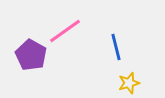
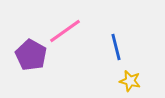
yellow star: moved 1 px right, 2 px up; rotated 30 degrees clockwise
